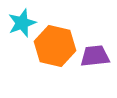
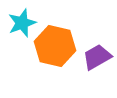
purple trapezoid: moved 2 px right, 1 px down; rotated 24 degrees counterclockwise
